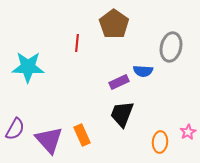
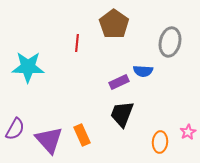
gray ellipse: moved 1 px left, 5 px up
